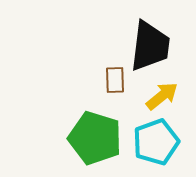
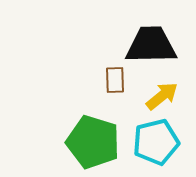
black trapezoid: moved 1 px right, 1 px up; rotated 98 degrees counterclockwise
green pentagon: moved 2 px left, 4 px down
cyan pentagon: rotated 6 degrees clockwise
